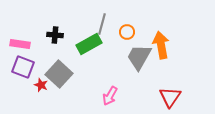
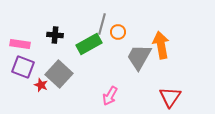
orange circle: moved 9 px left
